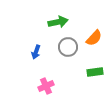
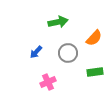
gray circle: moved 6 px down
blue arrow: rotated 24 degrees clockwise
pink cross: moved 2 px right, 4 px up
